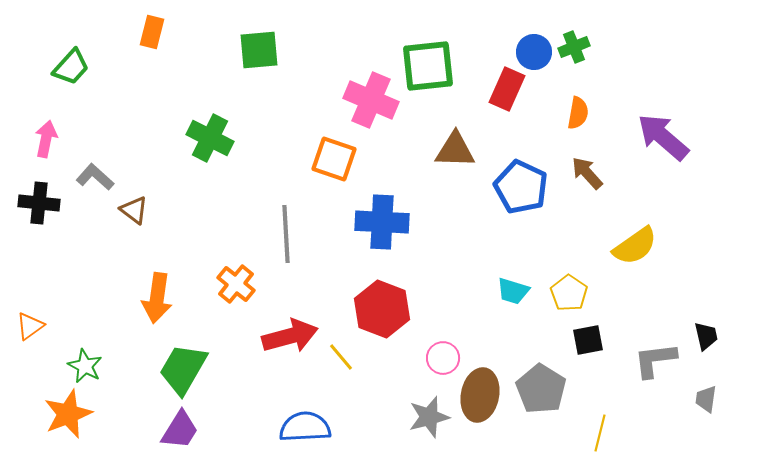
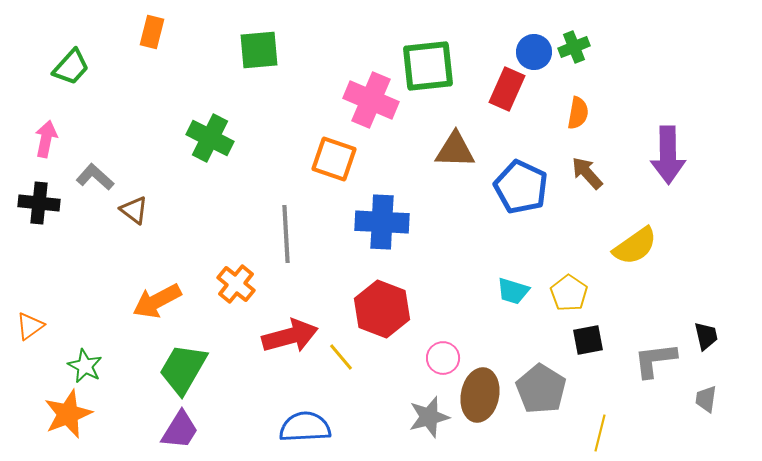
purple arrow at (663, 137): moved 5 px right, 18 px down; rotated 132 degrees counterclockwise
orange arrow at (157, 298): moved 3 px down; rotated 54 degrees clockwise
